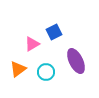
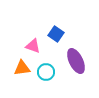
blue square: moved 2 px right, 2 px down; rotated 28 degrees counterclockwise
pink triangle: moved 1 px right, 2 px down; rotated 49 degrees clockwise
orange triangle: moved 4 px right, 1 px up; rotated 30 degrees clockwise
